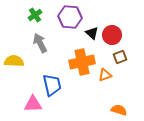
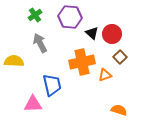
red circle: moved 1 px up
brown square: rotated 24 degrees counterclockwise
